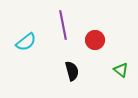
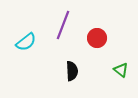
purple line: rotated 32 degrees clockwise
red circle: moved 2 px right, 2 px up
black semicircle: rotated 12 degrees clockwise
